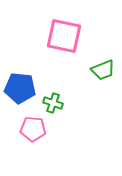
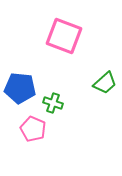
pink square: rotated 9 degrees clockwise
green trapezoid: moved 2 px right, 13 px down; rotated 20 degrees counterclockwise
pink pentagon: rotated 20 degrees clockwise
